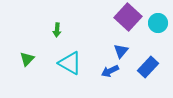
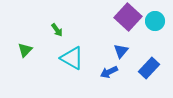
cyan circle: moved 3 px left, 2 px up
green arrow: rotated 40 degrees counterclockwise
green triangle: moved 2 px left, 9 px up
cyan triangle: moved 2 px right, 5 px up
blue rectangle: moved 1 px right, 1 px down
blue arrow: moved 1 px left, 1 px down
